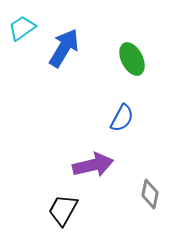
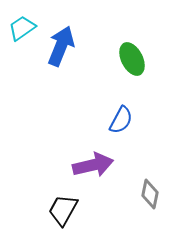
blue arrow: moved 3 px left, 2 px up; rotated 9 degrees counterclockwise
blue semicircle: moved 1 px left, 2 px down
